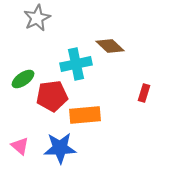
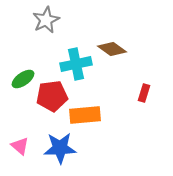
gray star: moved 9 px right, 2 px down
brown diamond: moved 2 px right, 3 px down; rotated 8 degrees counterclockwise
